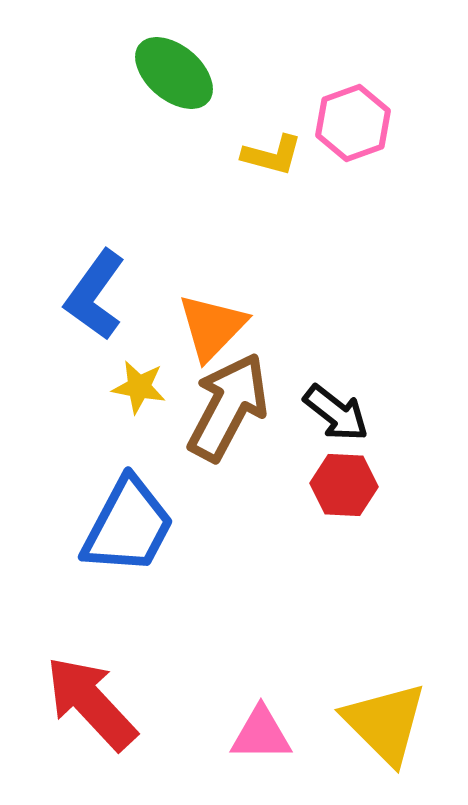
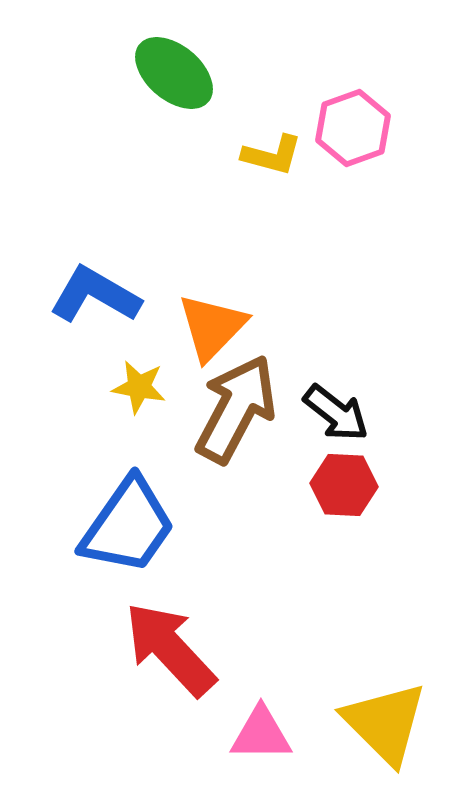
pink hexagon: moved 5 px down
blue L-shape: rotated 84 degrees clockwise
brown arrow: moved 8 px right, 2 px down
blue trapezoid: rotated 7 degrees clockwise
red arrow: moved 79 px right, 54 px up
